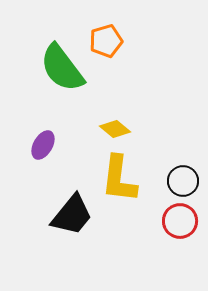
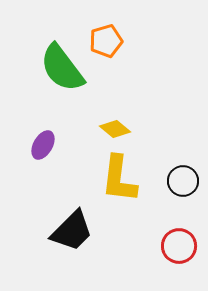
black trapezoid: moved 16 px down; rotated 6 degrees clockwise
red circle: moved 1 px left, 25 px down
